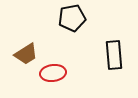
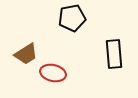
black rectangle: moved 1 px up
red ellipse: rotated 20 degrees clockwise
